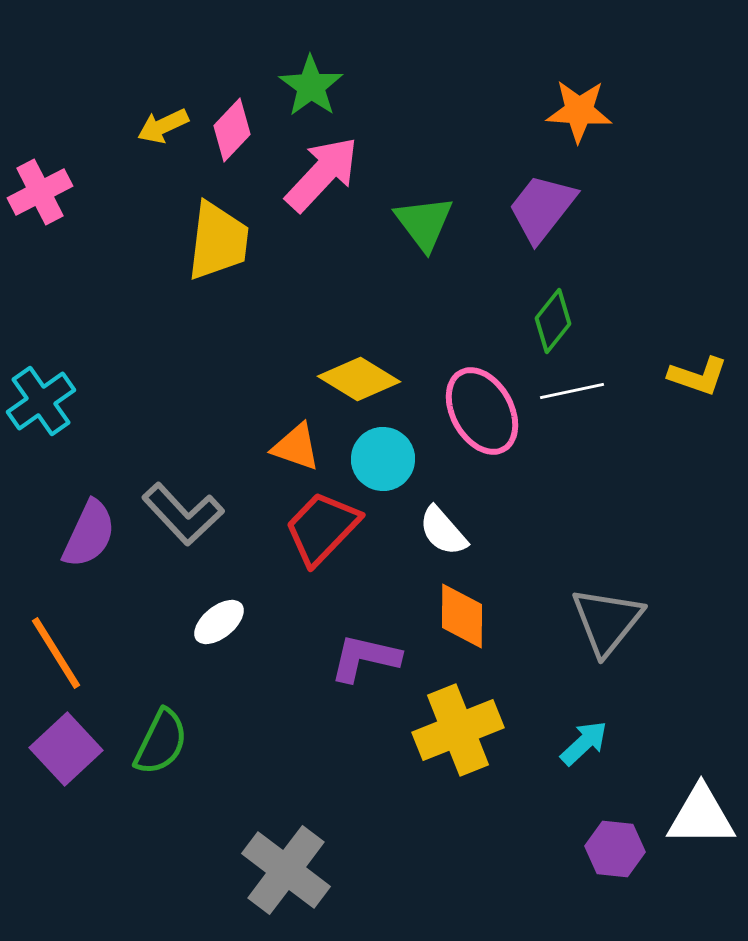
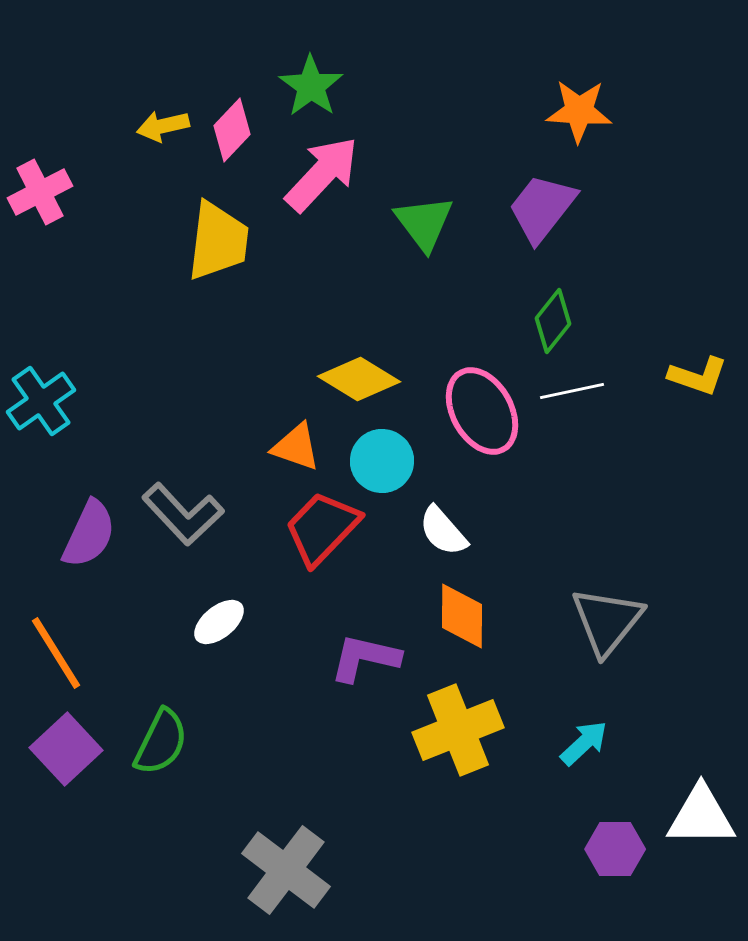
yellow arrow: rotated 12 degrees clockwise
cyan circle: moved 1 px left, 2 px down
purple hexagon: rotated 6 degrees counterclockwise
